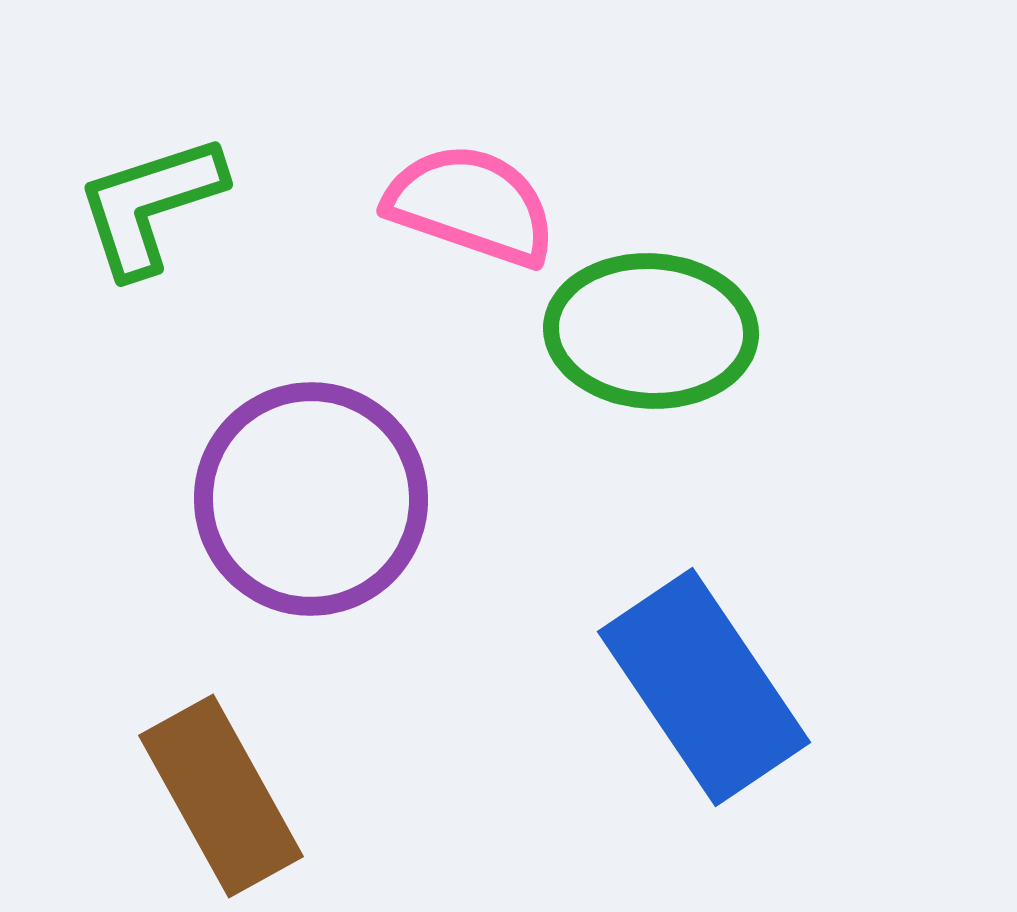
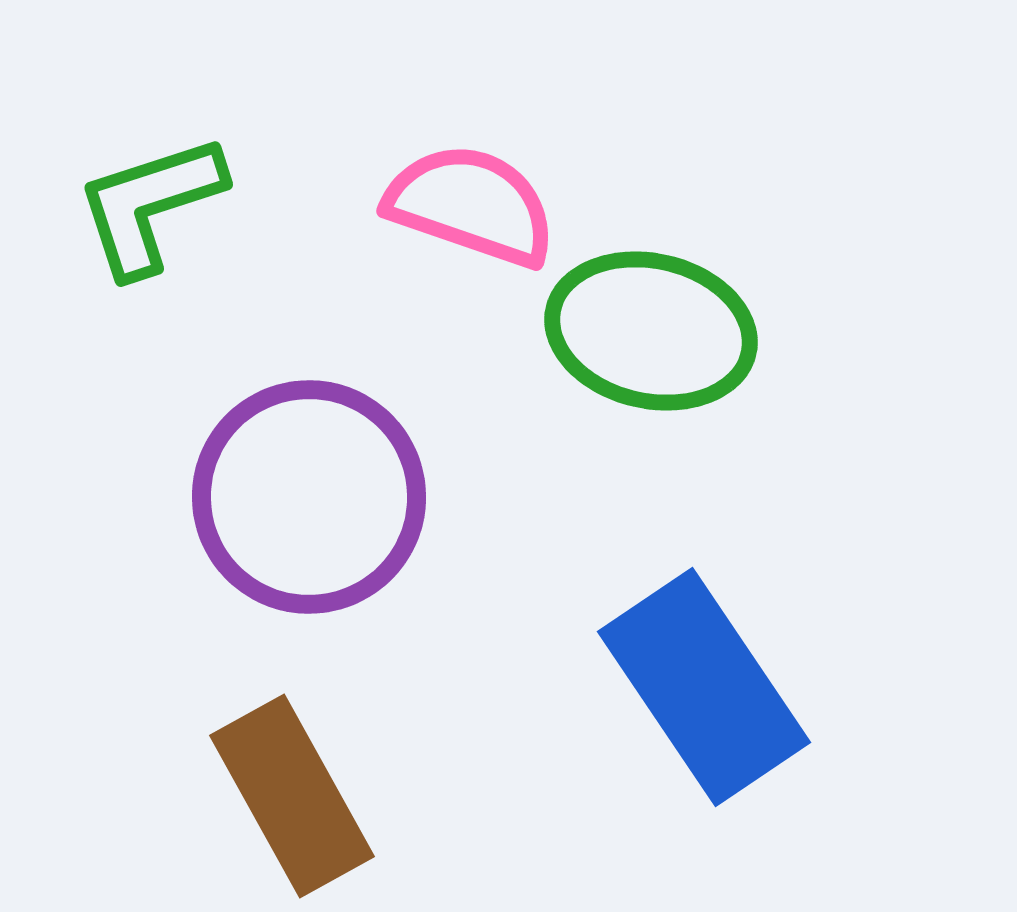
green ellipse: rotated 10 degrees clockwise
purple circle: moved 2 px left, 2 px up
brown rectangle: moved 71 px right
